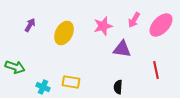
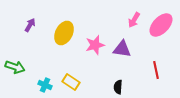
pink star: moved 8 px left, 19 px down
yellow rectangle: rotated 24 degrees clockwise
cyan cross: moved 2 px right, 2 px up
